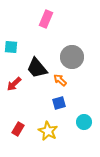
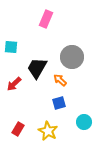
black trapezoid: rotated 70 degrees clockwise
